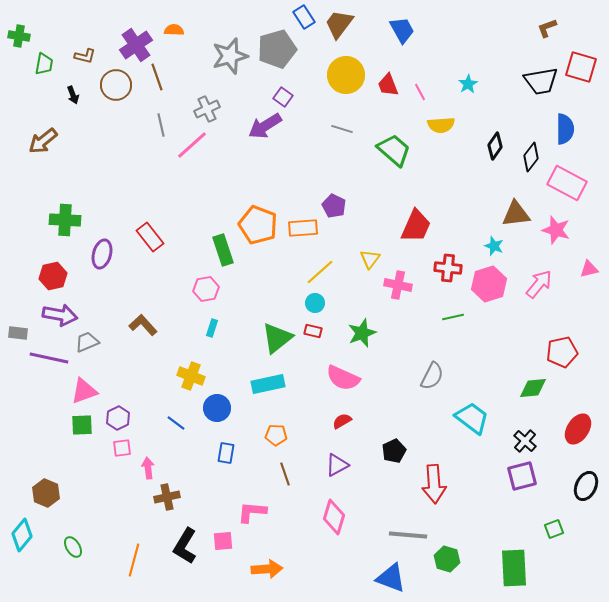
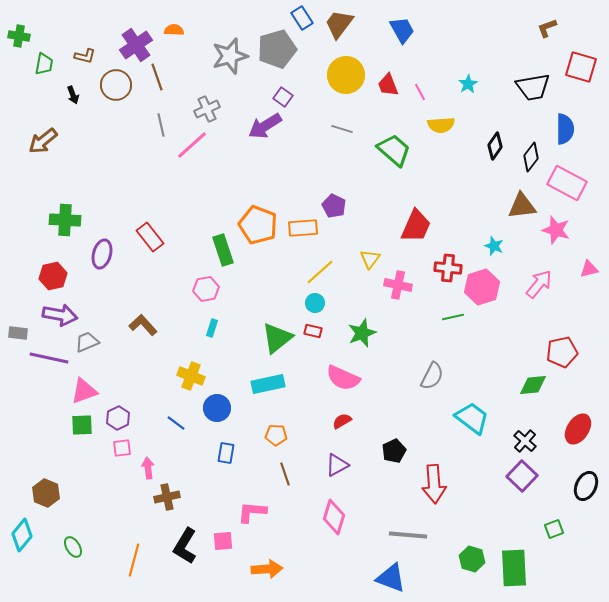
blue rectangle at (304, 17): moved 2 px left, 1 px down
black trapezoid at (541, 81): moved 8 px left, 6 px down
brown triangle at (516, 214): moved 6 px right, 8 px up
pink hexagon at (489, 284): moved 7 px left, 3 px down
green diamond at (533, 388): moved 3 px up
purple square at (522, 476): rotated 32 degrees counterclockwise
green hexagon at (447, 559): moved 25 px right
